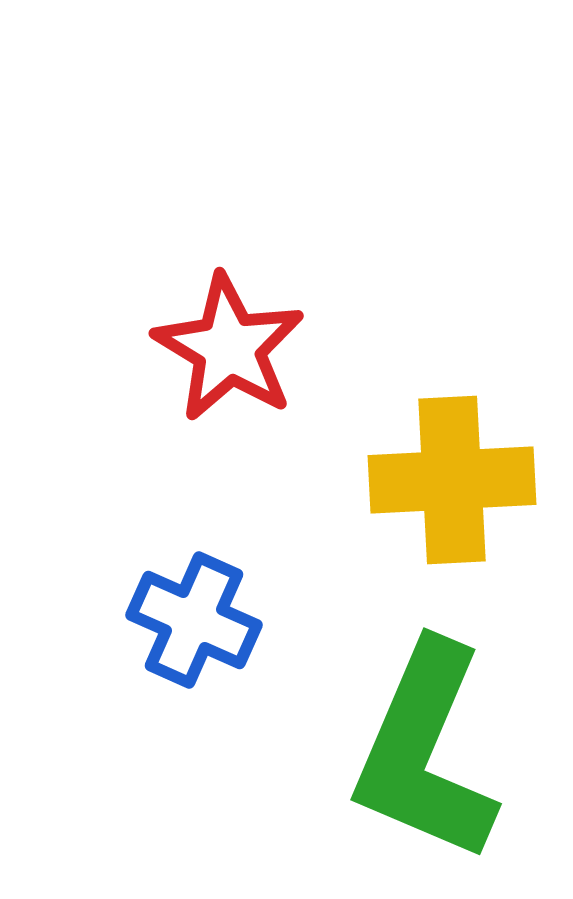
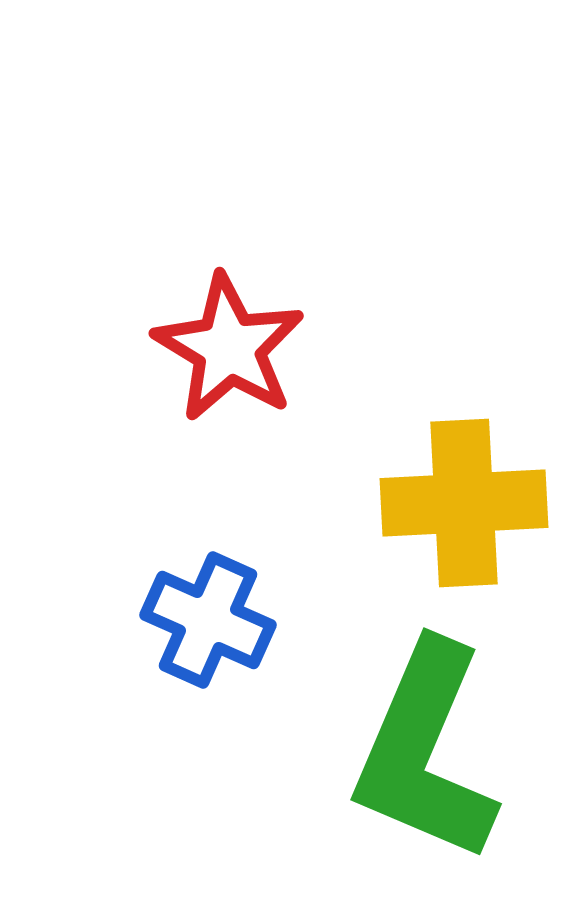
yellow cross: moved 12 px right, 23 px down
blue cross: moved 14 px right
